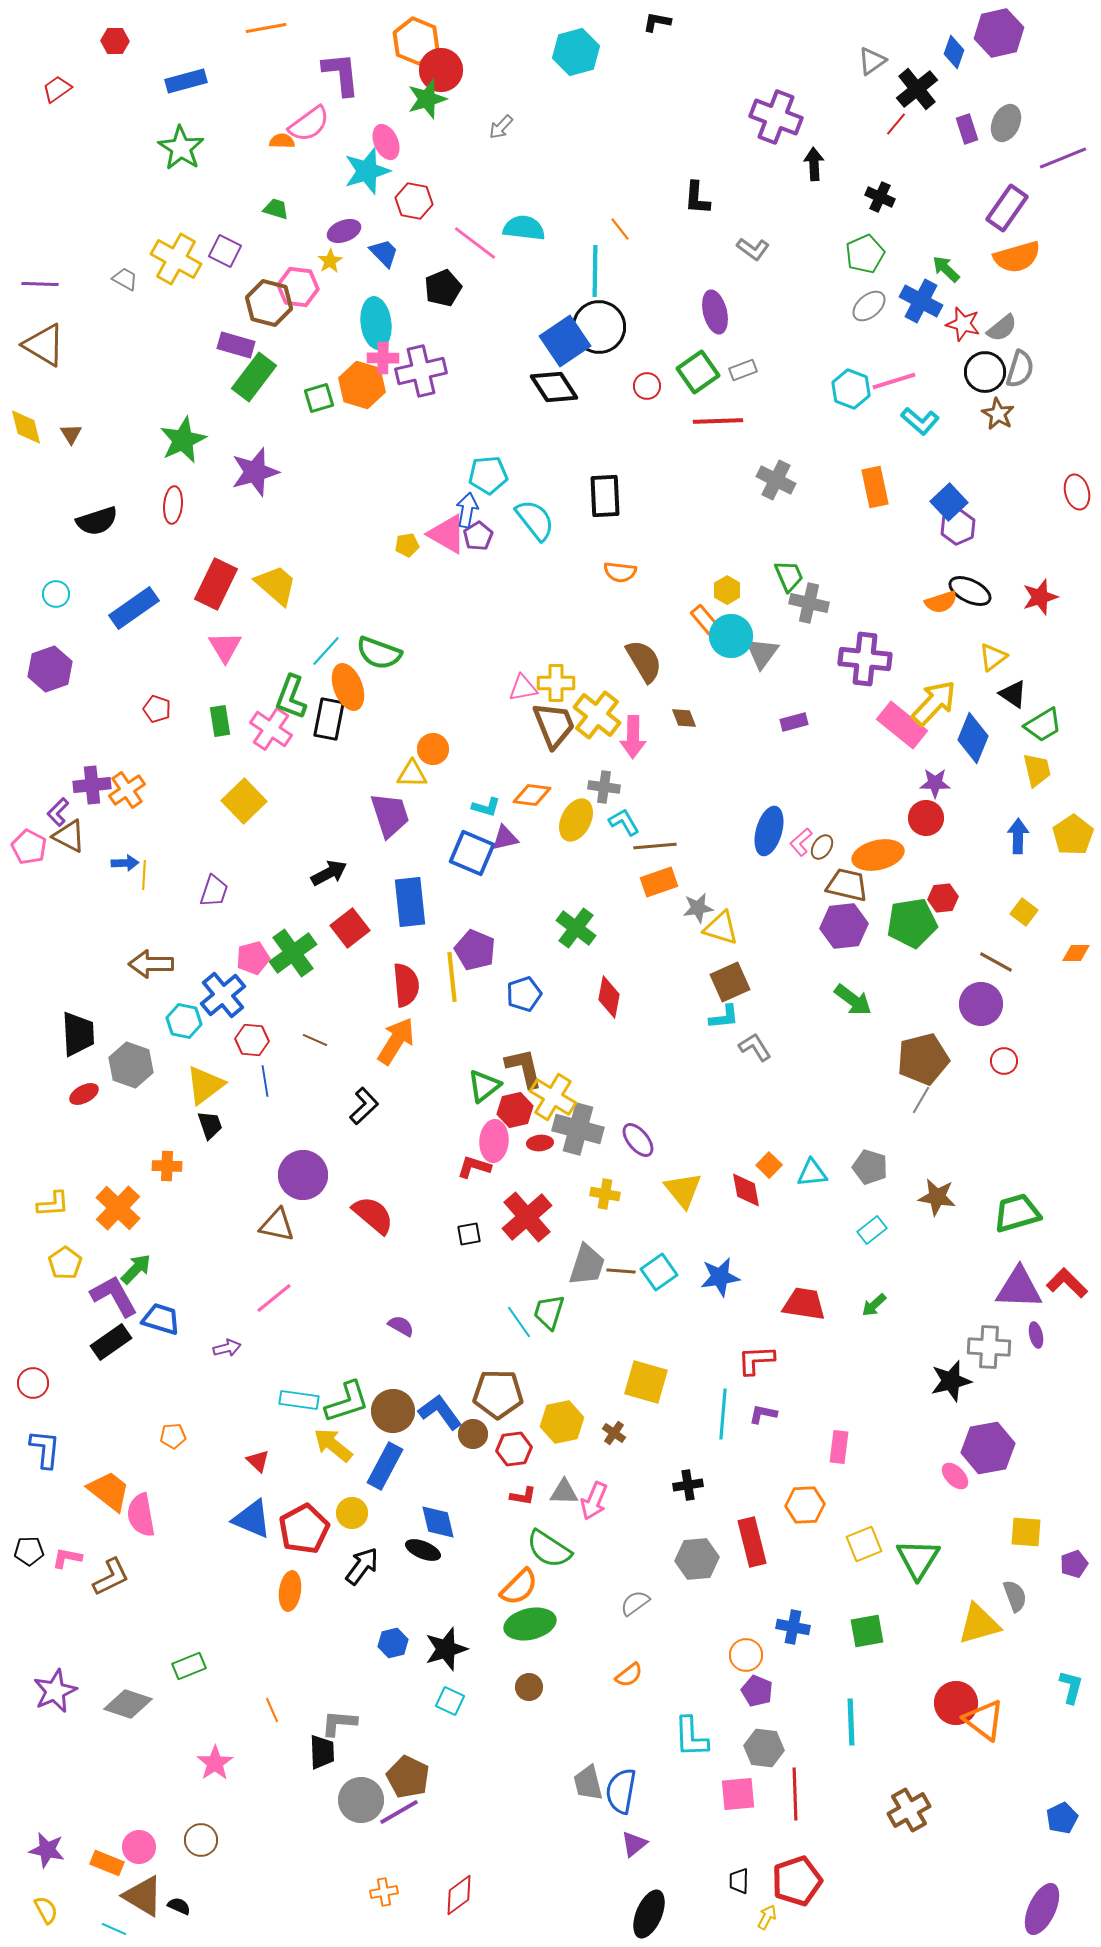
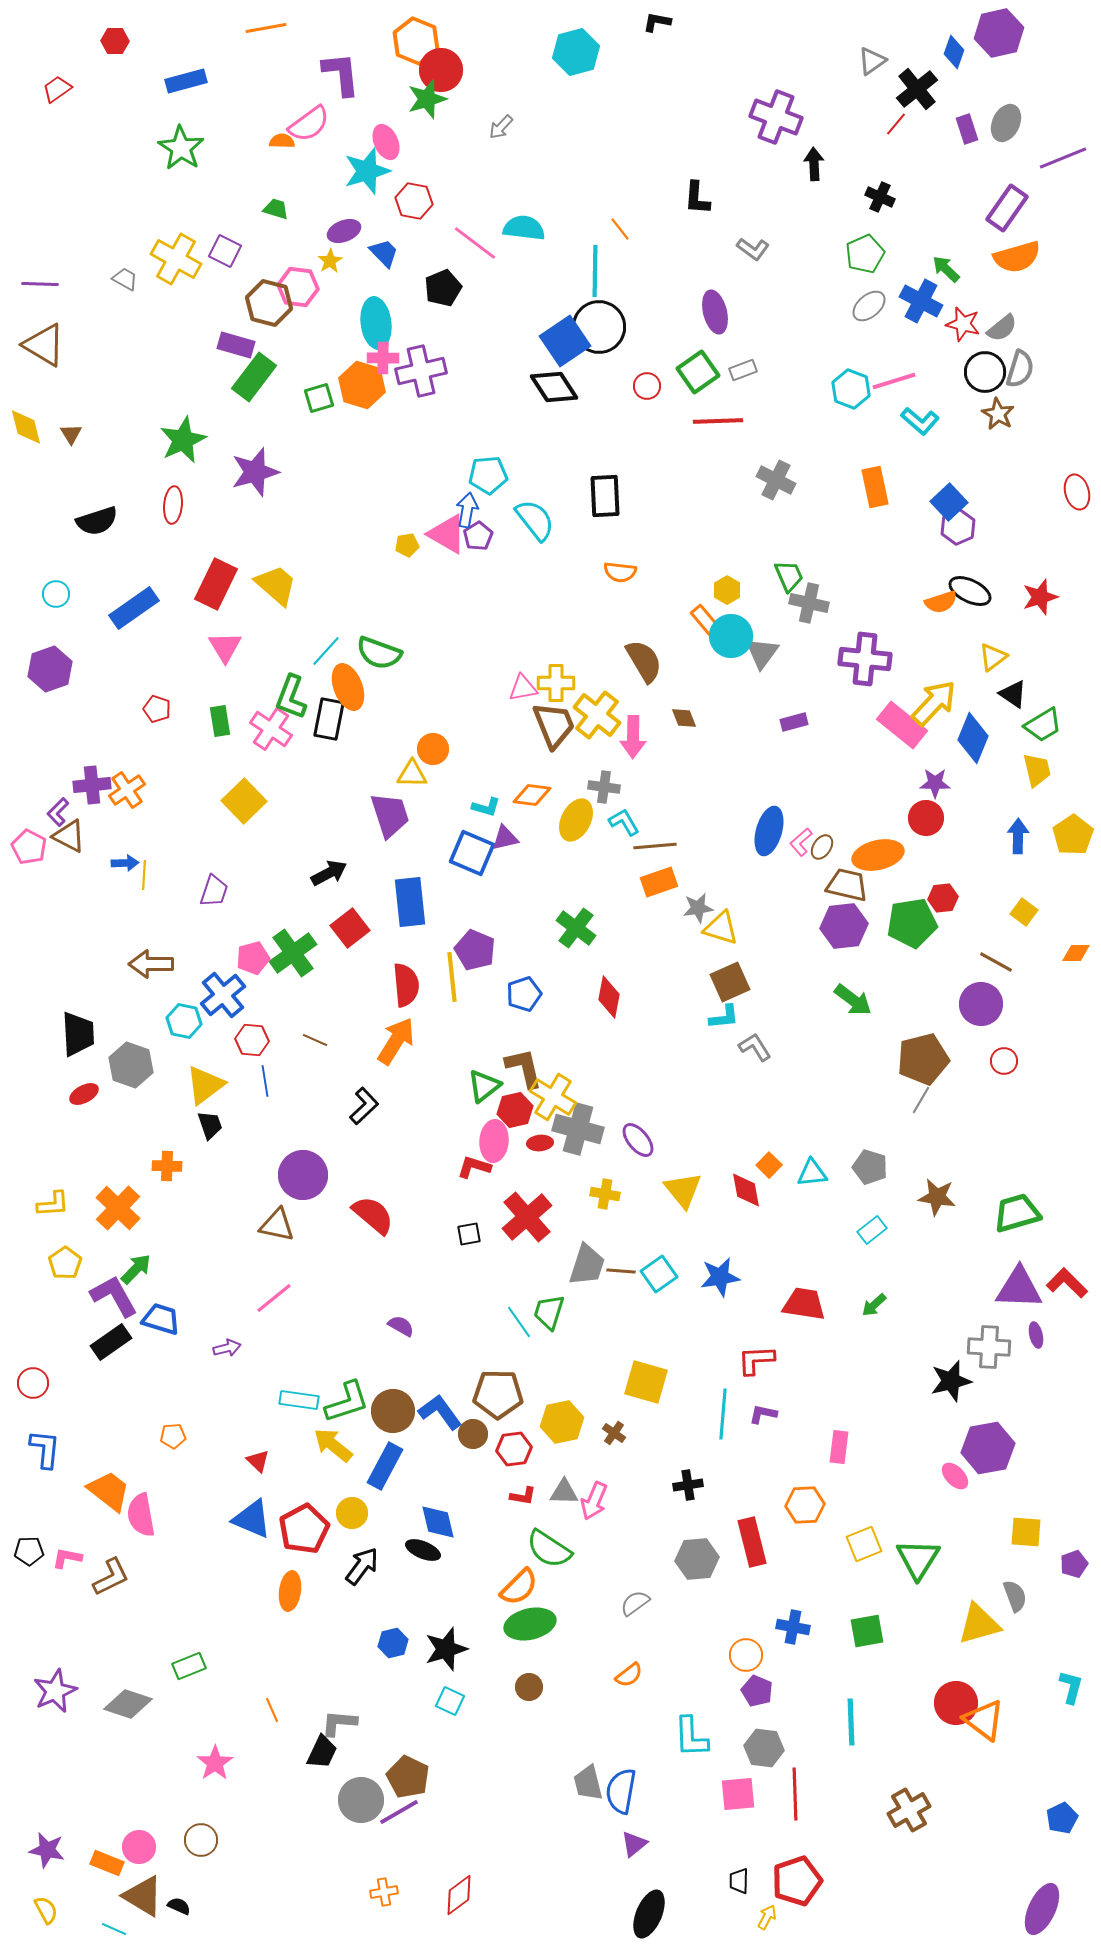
cyan square at (659, 1272): moved 2 px down
black trapezoid at (322, 1752): rotated 27 degrees clockwise
